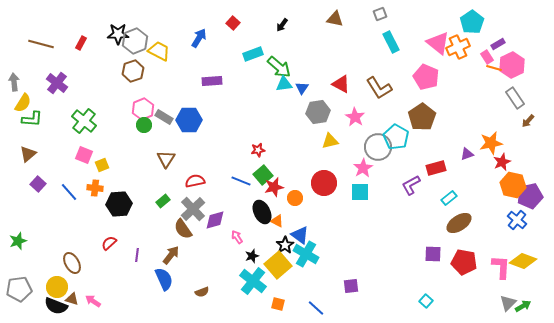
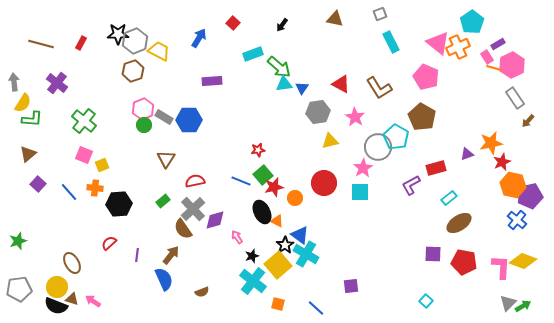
brown pentagon at (422, 117): rotated 8 degrees counterclockwise
